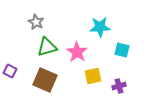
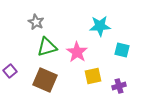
cyan star: moved 1 px up
purple square: rotated 24 degrees clockwise
